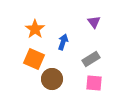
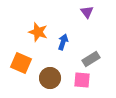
purple triangle: moved 7 px left, 10 px up
orange star: moved 3 px right, 3 px down; rotated 18 degrees counterclockwise
orange square: moved 13 px left, 4 px down
brown circle: moved 2 px left, 1 px up
pink square: moved 12 px left, 3 px up
